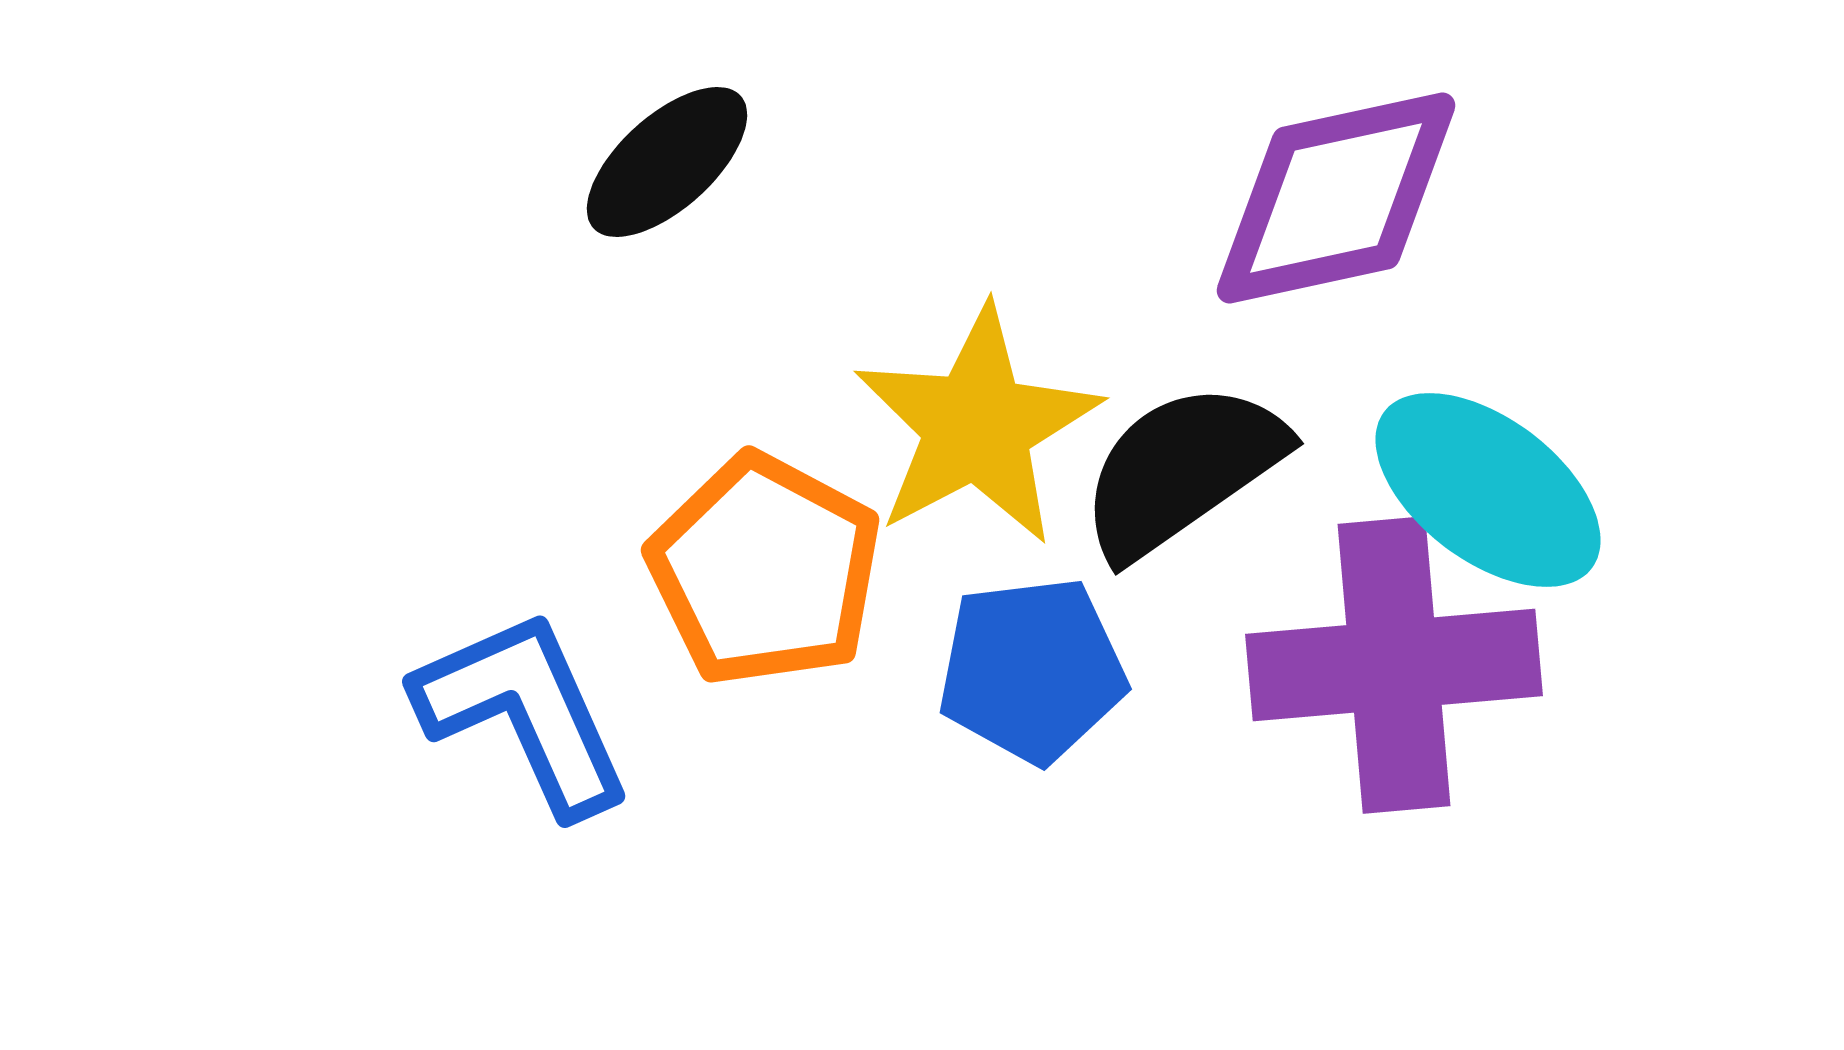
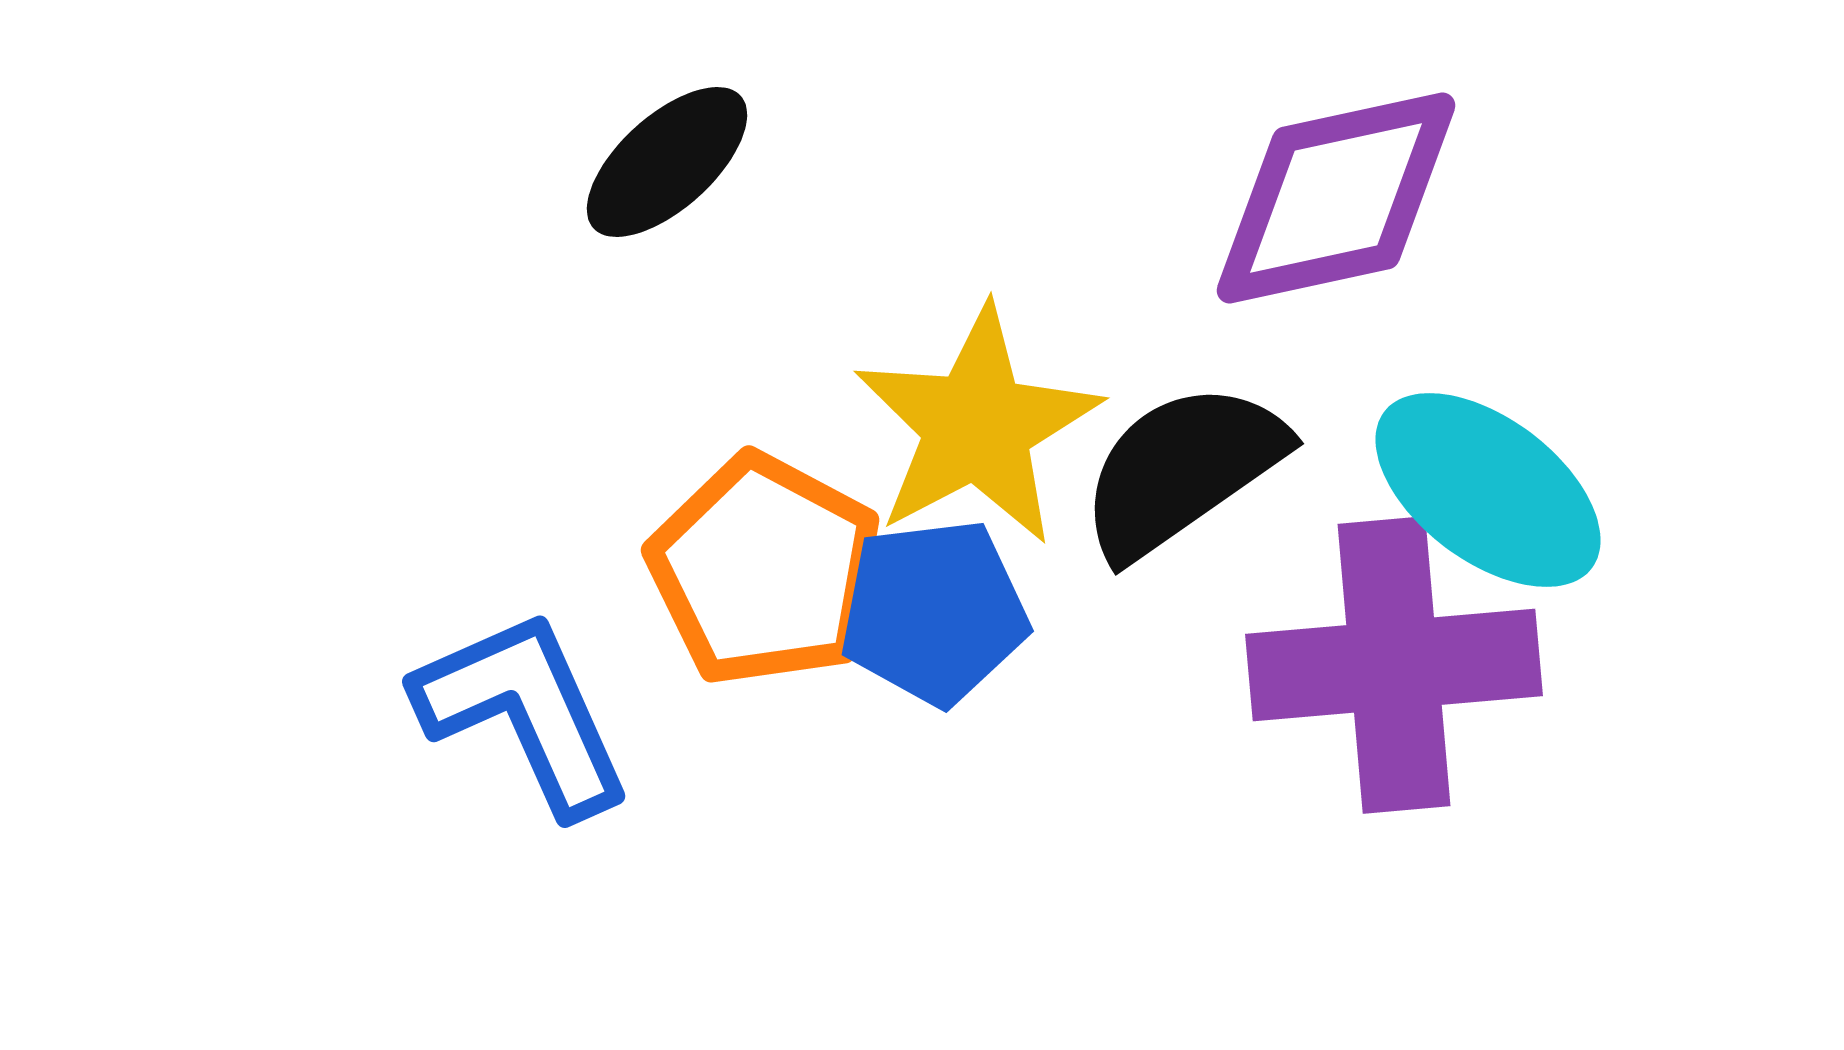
blue pentagon: moved 98 px left, 58 px up
